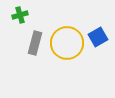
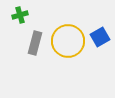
blue square: moved 2 px right
yellow circle: moved 1 px right, 2 px up
